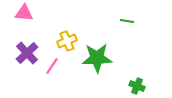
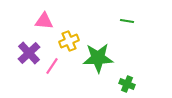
pink triangle: moved 20 px right, 8 px down
yellow cross: moved 2 px right
purple cross: moved 2 px right
green star: moved 1 px right
green cross: moved 10 px left, 2 px up
